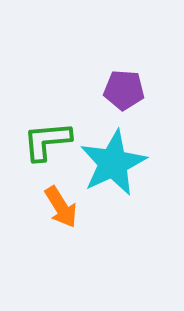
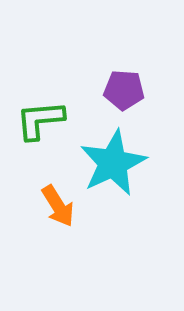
green L-shape: moved 7 px left, 21 px up
orange arrow: moved 3 px left, 1 px up
